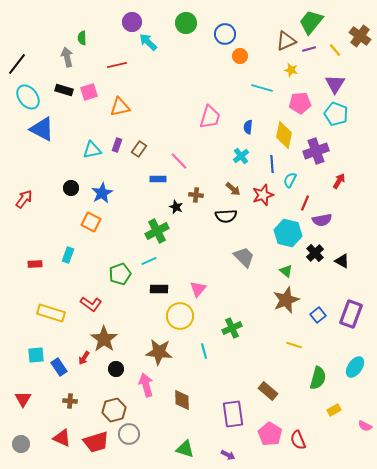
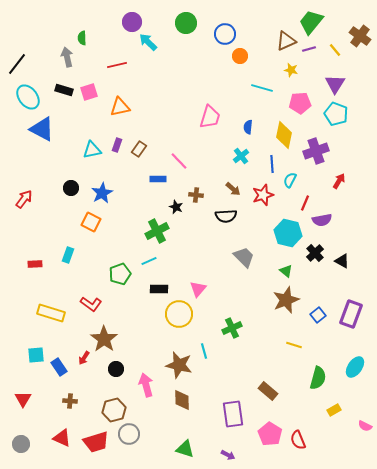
yellow circle at (180, 316): moved 1 px left, 2 px up
brown star at (159, 352): moved 20 px right, 13 px down; rotated 8 degrees clockwise
